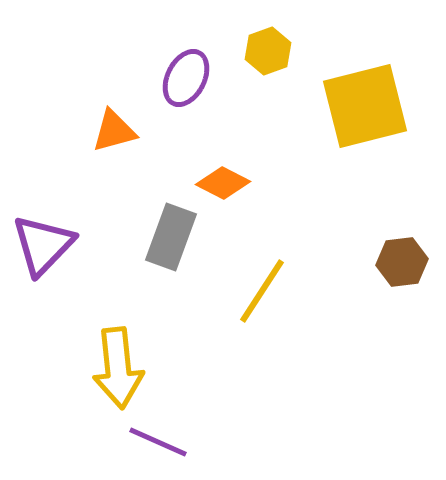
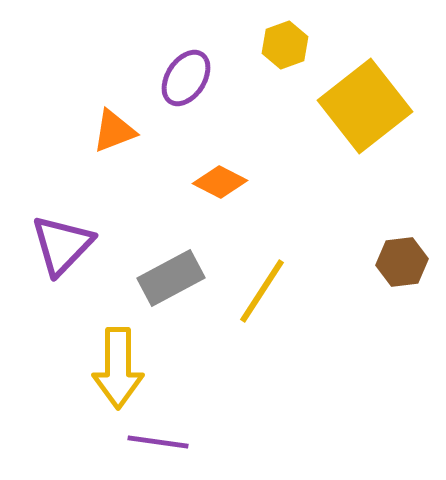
yellow hexagon: moved 17 px right, 6 px up
purple ellipse: rotated 6 degrees clockwise
yellow square: rotated 24 degrees counterclockwise
orange triangle: rotated 6 degrees counterclockwise
orange diamond: moved 3 px left, 1 px up
gray rectangle: moved 41 px down; rotated 42 degrees clockwise
purple triangle: moved 19 px right
yellow arrow: rotated 6 degrees clockwise
purple line: rotated 16 degrees counterclockwise
